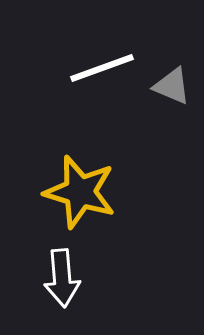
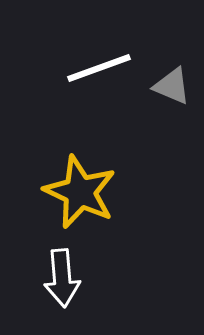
white line: moved 3 px left
yellow star: rotated 8 degrees clockwise
